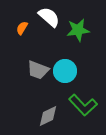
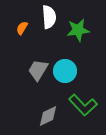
white semicircle: rotated 45 degrees clockwise
gray trapezoid: rotated 100 degrees clockwise
